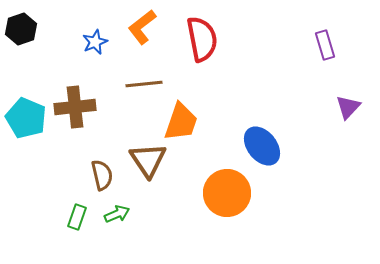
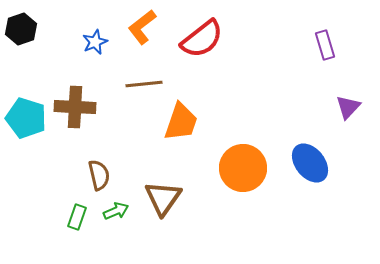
red semicircle: rotated 63 degrees clockwise
brown cross: rotated 9 degrees clockwise
cyan pentagon: rotated 6 degrees counterclockwise
blue ellipse: moved 48 px right, 17 px down
brown triangle: moved 15 px right, 38 px down; rotated 9 degrees clockwise
brown semicircle: moved 3 px left
orange circle: moved 16 px right, 25 px up
green arrow: moved 1 px left, 3 px up
